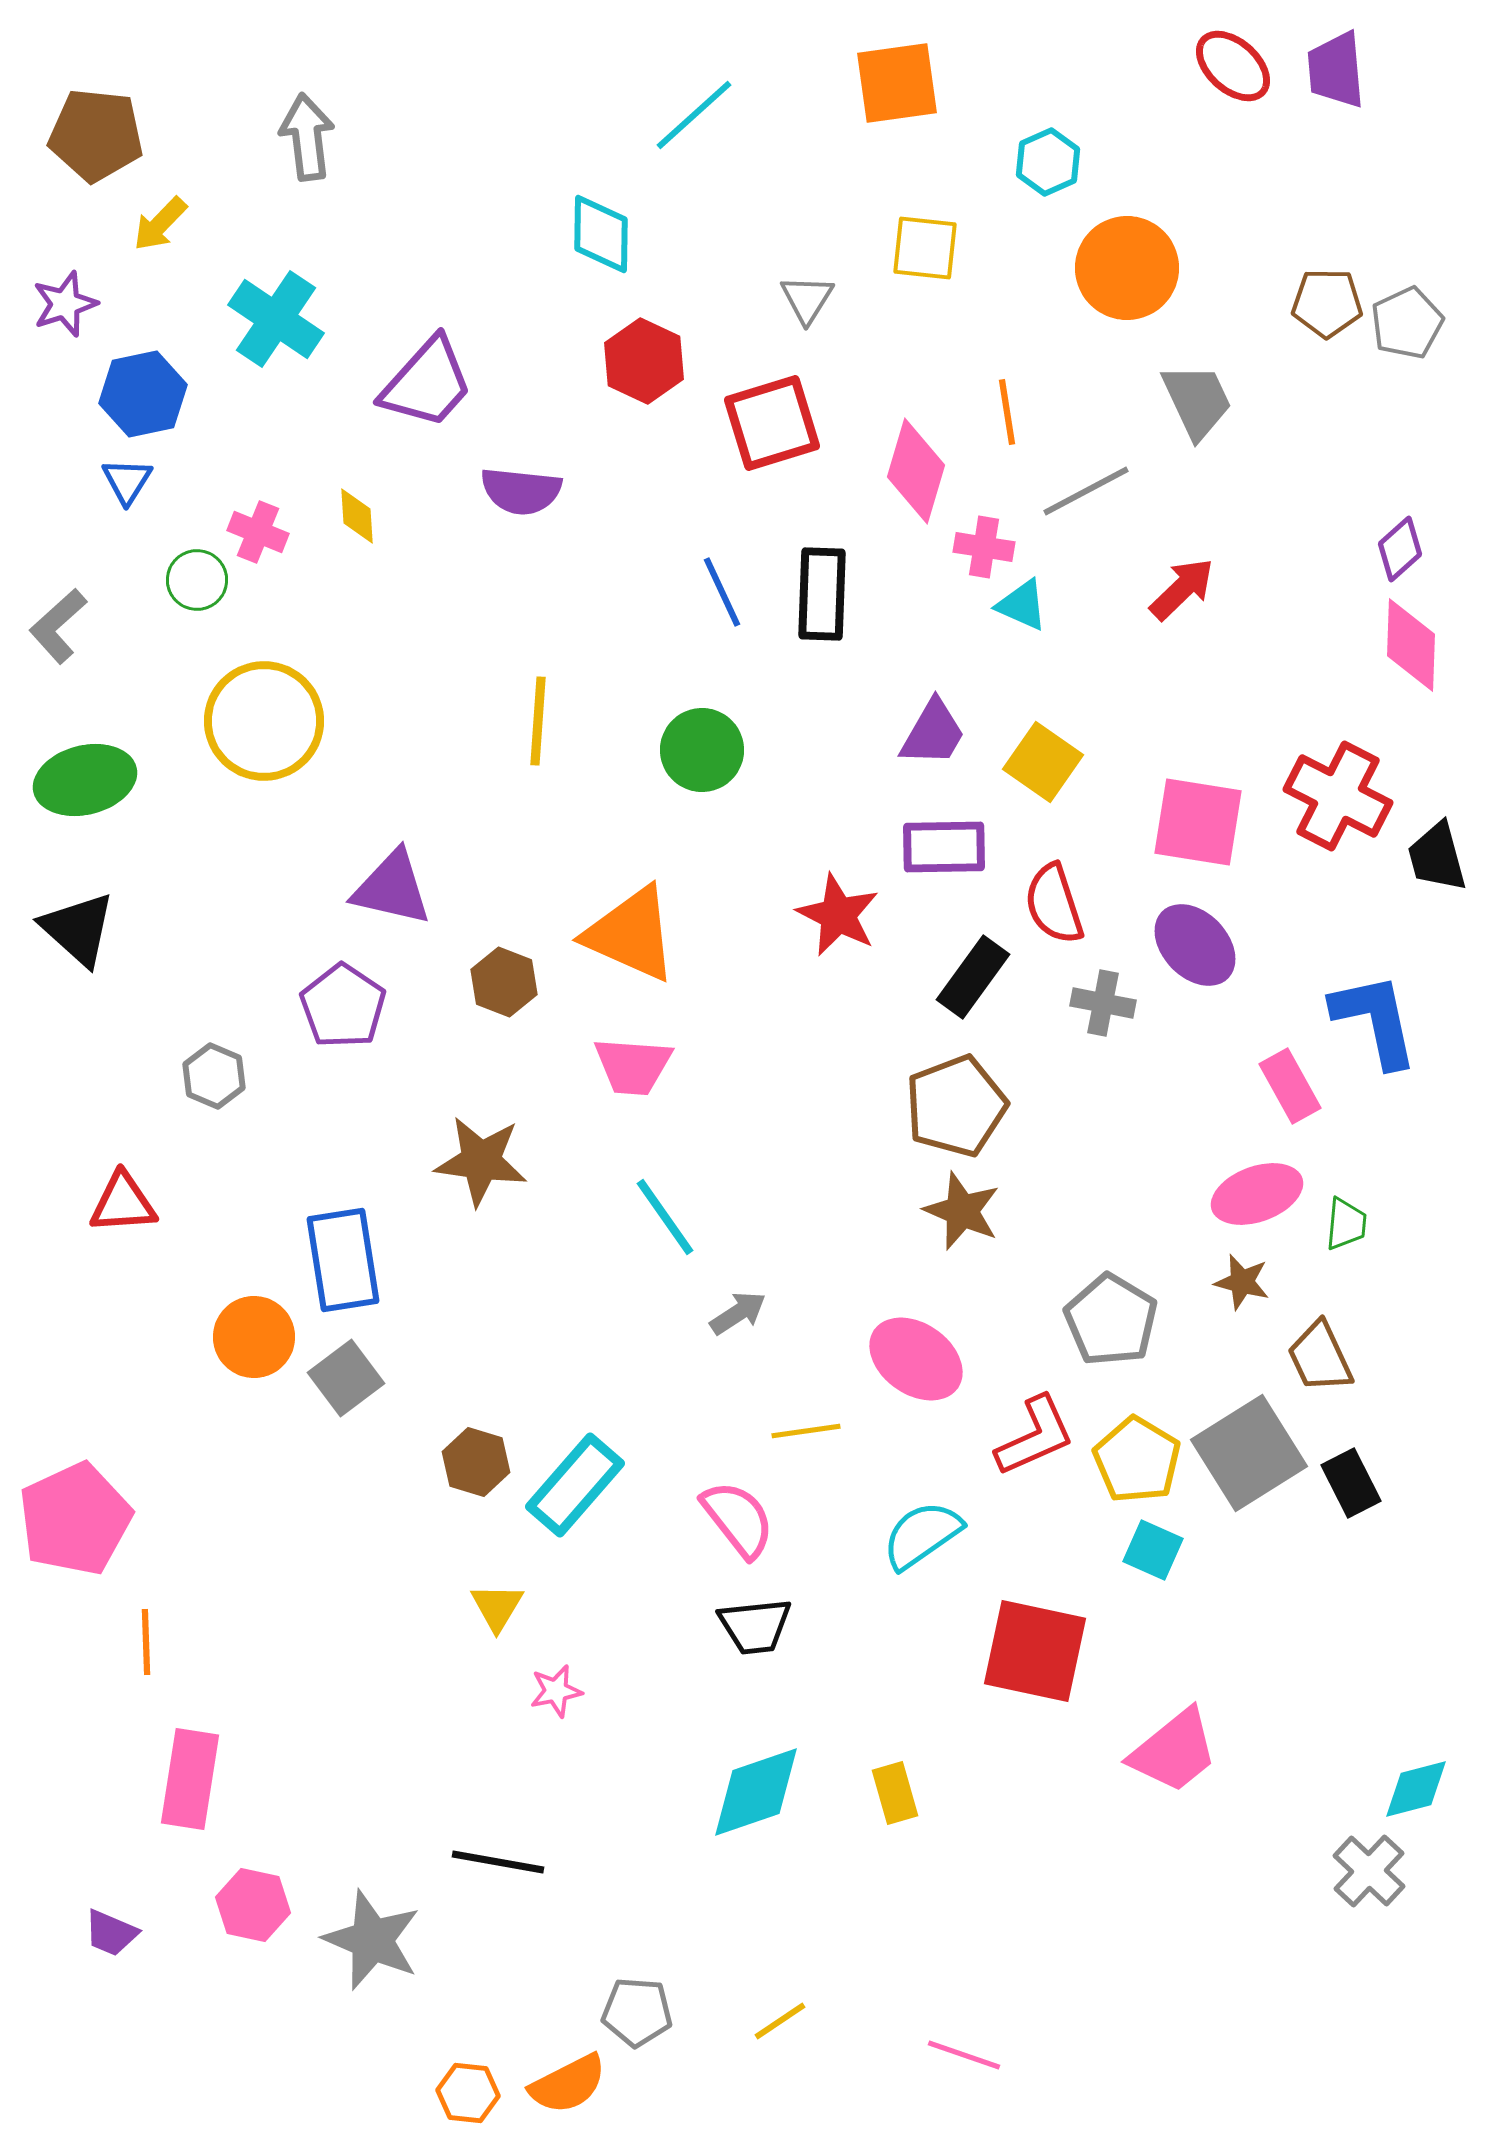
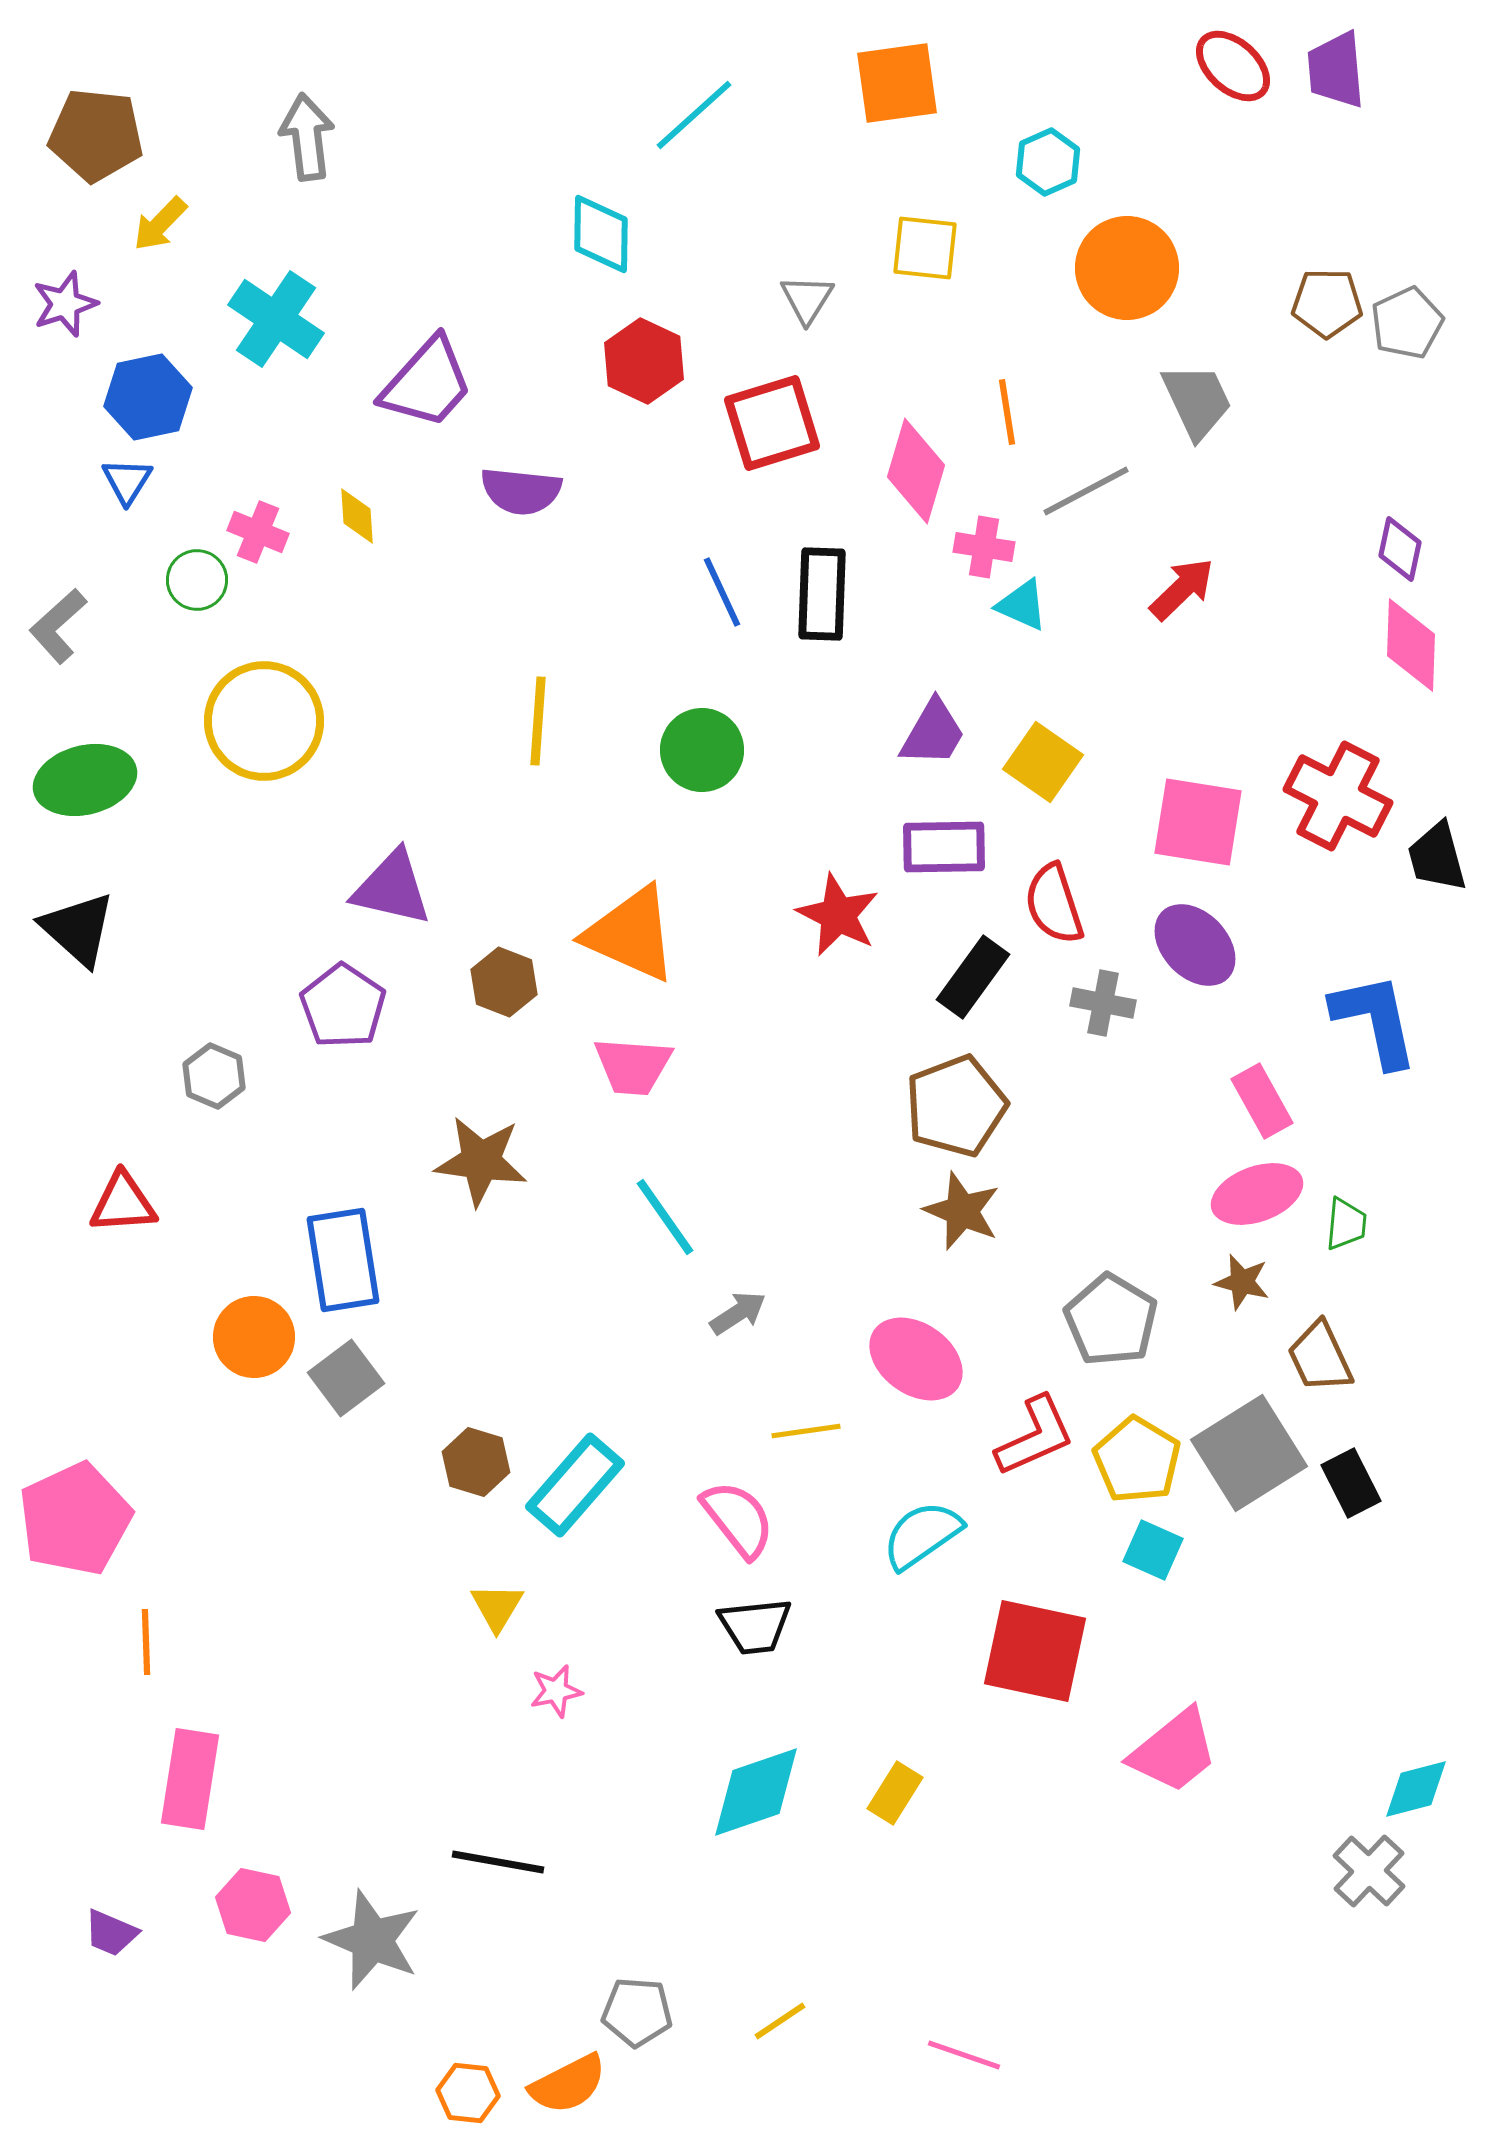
blue hexagon at (143, 394): moved 5 px right, 3 px down
purple diamond at (1400, 549): rotated 36 degrees counterclockwise
pink rectangle at (1290, 1086): moved 28 px left, 15 px down
yellow rectangle at (895, 1793): rotated 48 degrees clockwise
